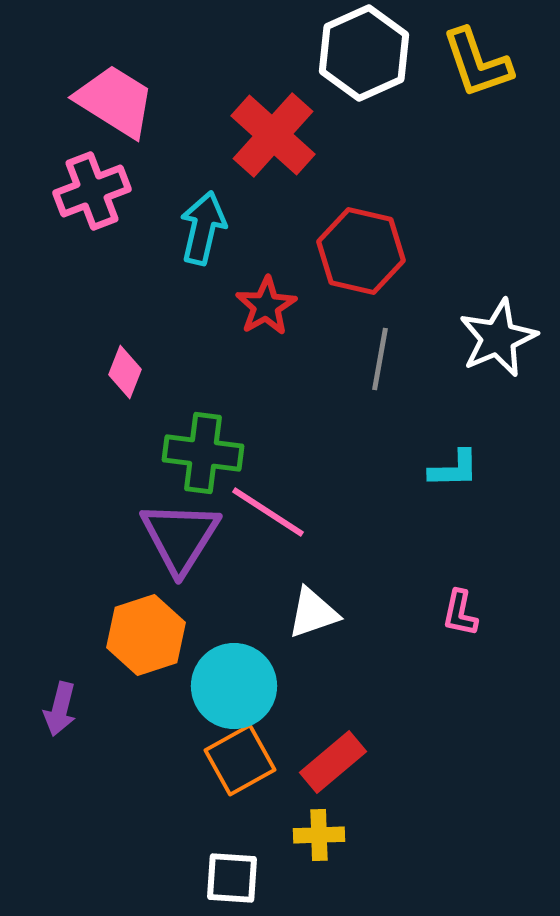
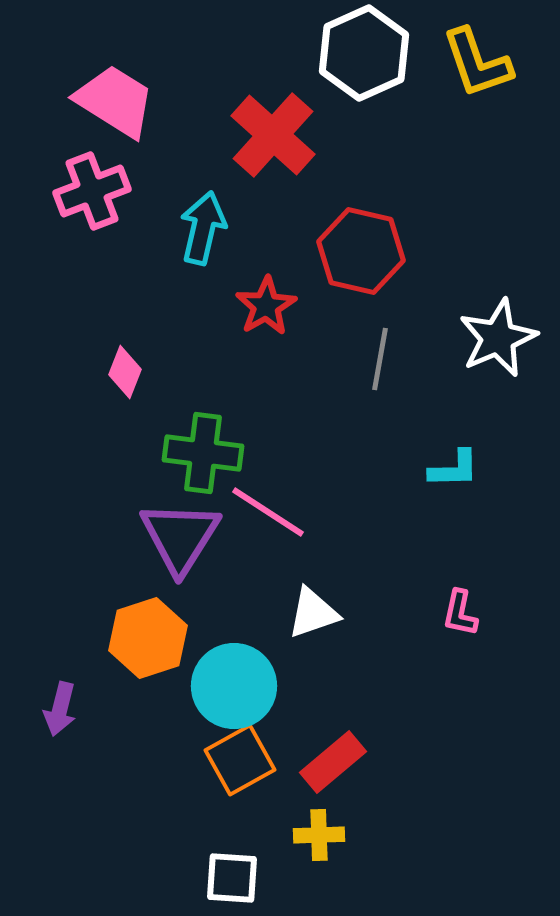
orange hexagon: moved 2 px right, 3 px down
